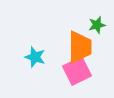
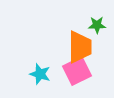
green star: rotated 12 degrees clockwise
cyan star: moved 5 px right, 17 px down
